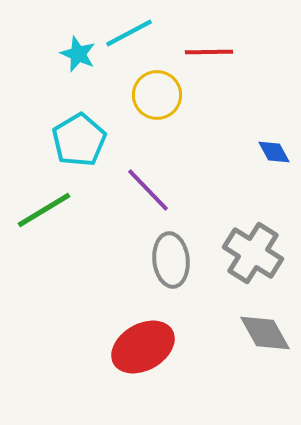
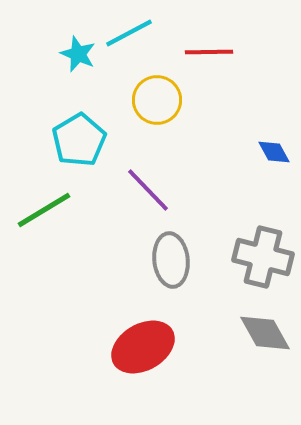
yellow circle: moved 5 px down
gray cross: moved 10 px right, 4 px down; rotated 18 degrees counterclockwise
